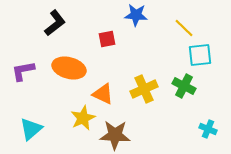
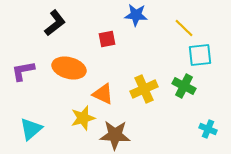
yellow star: rotated 10 degrees clockwise
